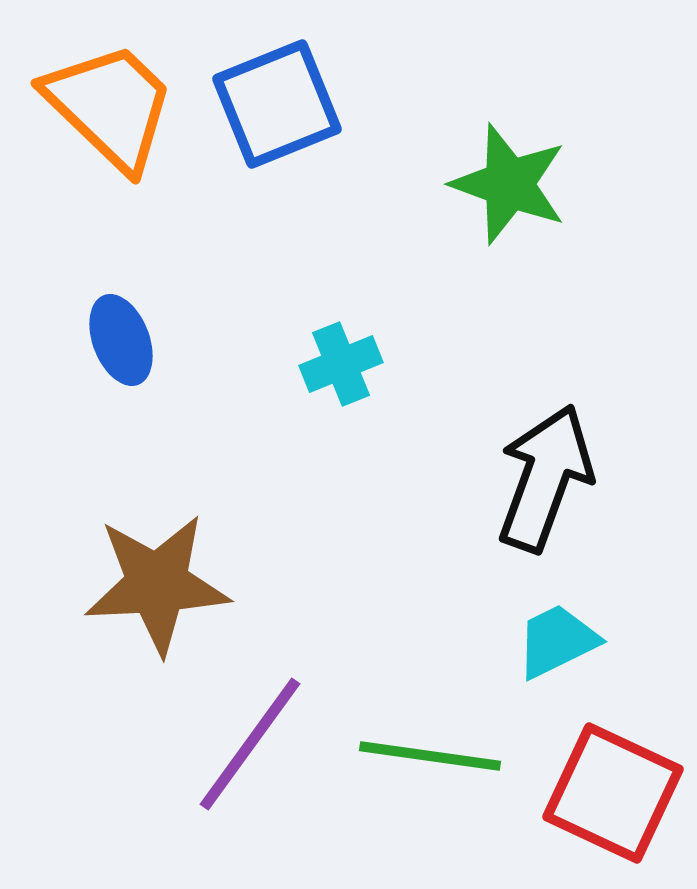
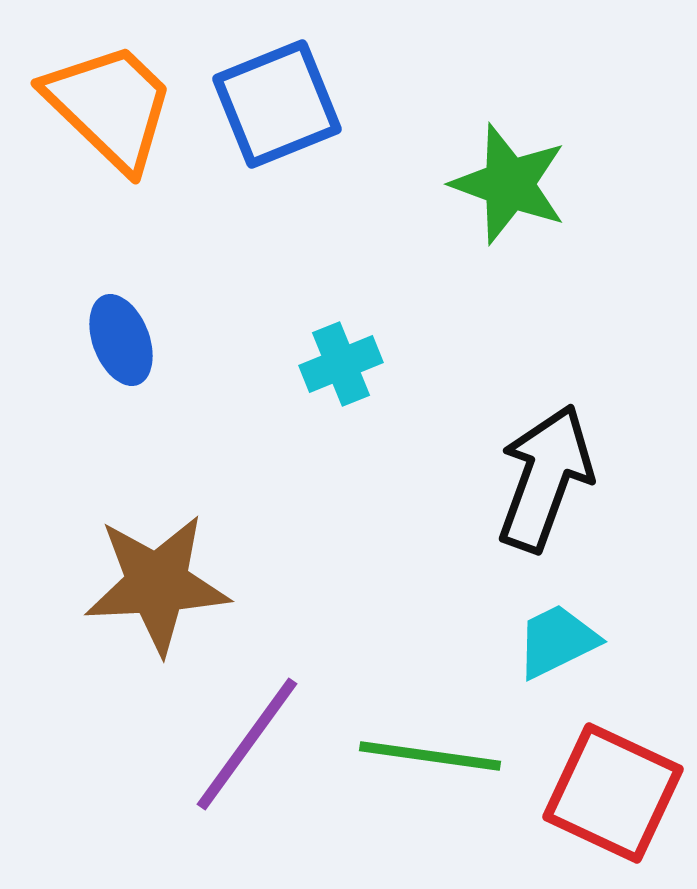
purple line: moved 3 px left
